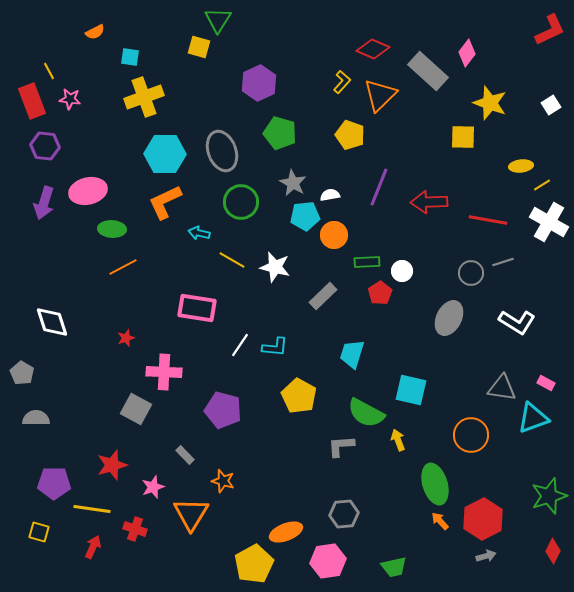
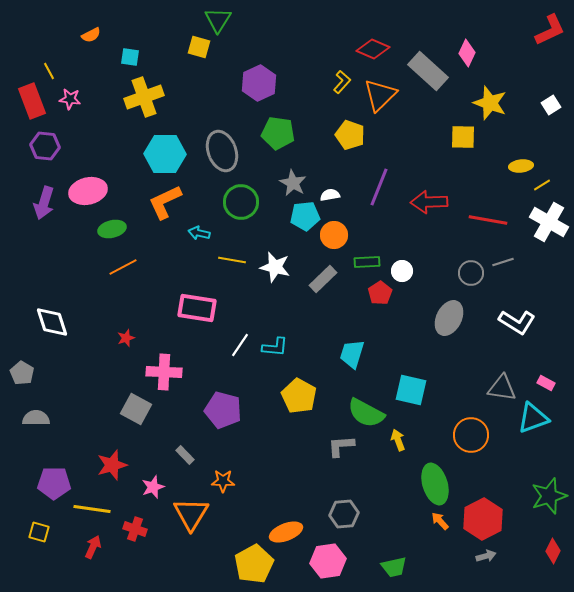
orange semicircle at (95, 32): moved 4 px left, 3 px down
pink diamond at (467, 53): rotated 12 degrees counterclockwise
green pentagon at (280, 133): moved 2 px left; rotated 8 degrees counterclockwise
green ellipse at (112, 229): rotated 16 degrees counterclockwise
yellow line at (232, 260): rotated 20 degrees counterclockwise
gray rectangle at (323, 296): moved 17 px up
orange star at (223, 481): rotated 15 degrees counterclockwise
